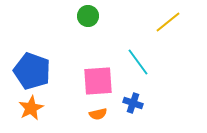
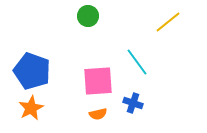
cyan line: moved 1 px left
